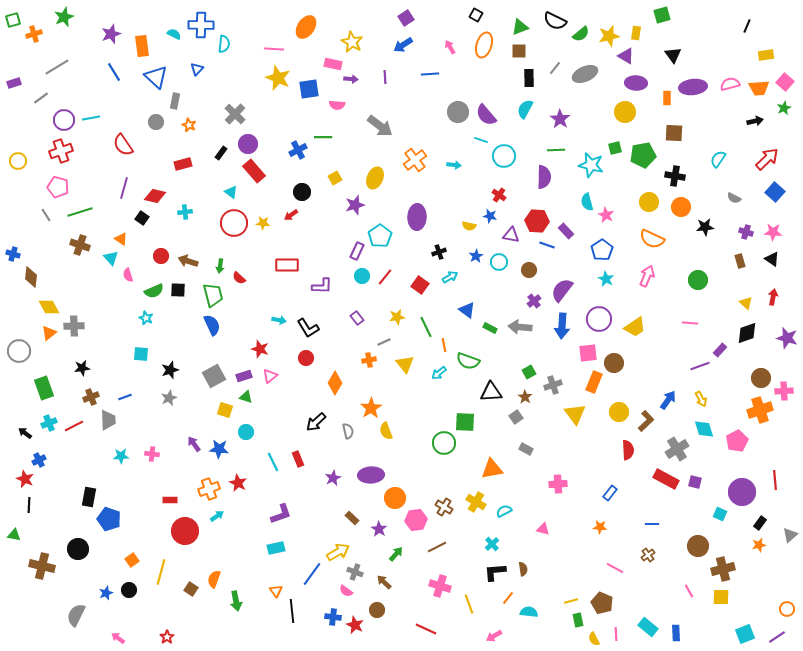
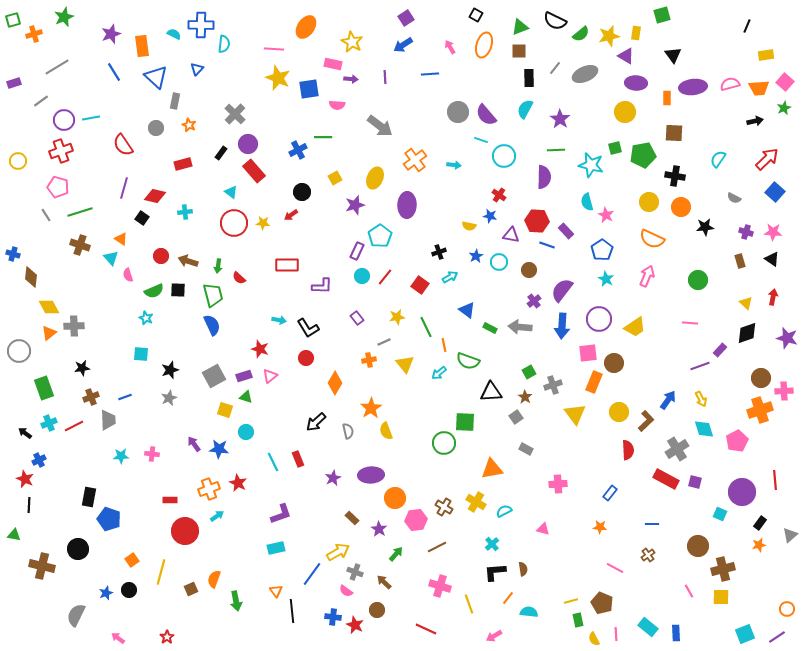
gray line at (41, 98): moved 3 px down
gray circle at (156, 122): moved 6 px down
purple ellipse at (417, 217): moved 10 px left, 12 px up
green arrow at (220, 266): moved 2 px left
brown square at (191, 589): rotated 32 degrees clockwise
